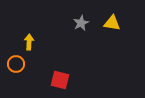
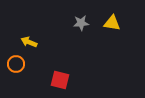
gray star: rotated 21 degrees clockwise
yellow arrow: rotated 70 degrees counterclockwise
